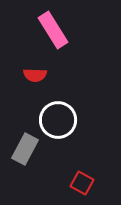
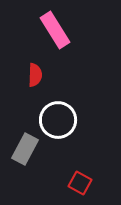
pink rectangle: moved 2 px right
red semicircle: rotated 90 degrees counterclockwise
red square: moved 2 px left
